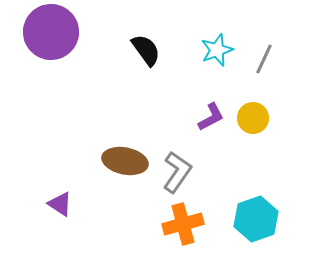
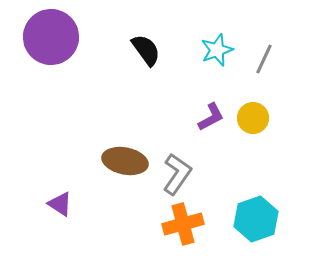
purple circle: moved 5 px down
gray L-shape: moved 2 px down
